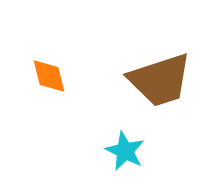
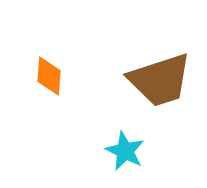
orange diamond: rotated 18 degrees clockwise
